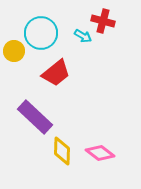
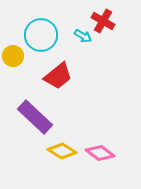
red cross: rotated 15 degrees clockwise
cyan circle: moved 2 px down
yellow circle: moved 1 px left, 5 px down
red trapezoid: moved 2 px right, 3 px down
yellow diamond: rotated 60 degrees counterclockwise
